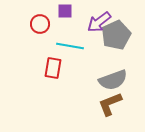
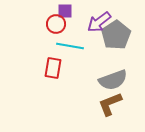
red circle: moved 16 px right
gray pentagon: rotated 8 degrees counterclockwise
